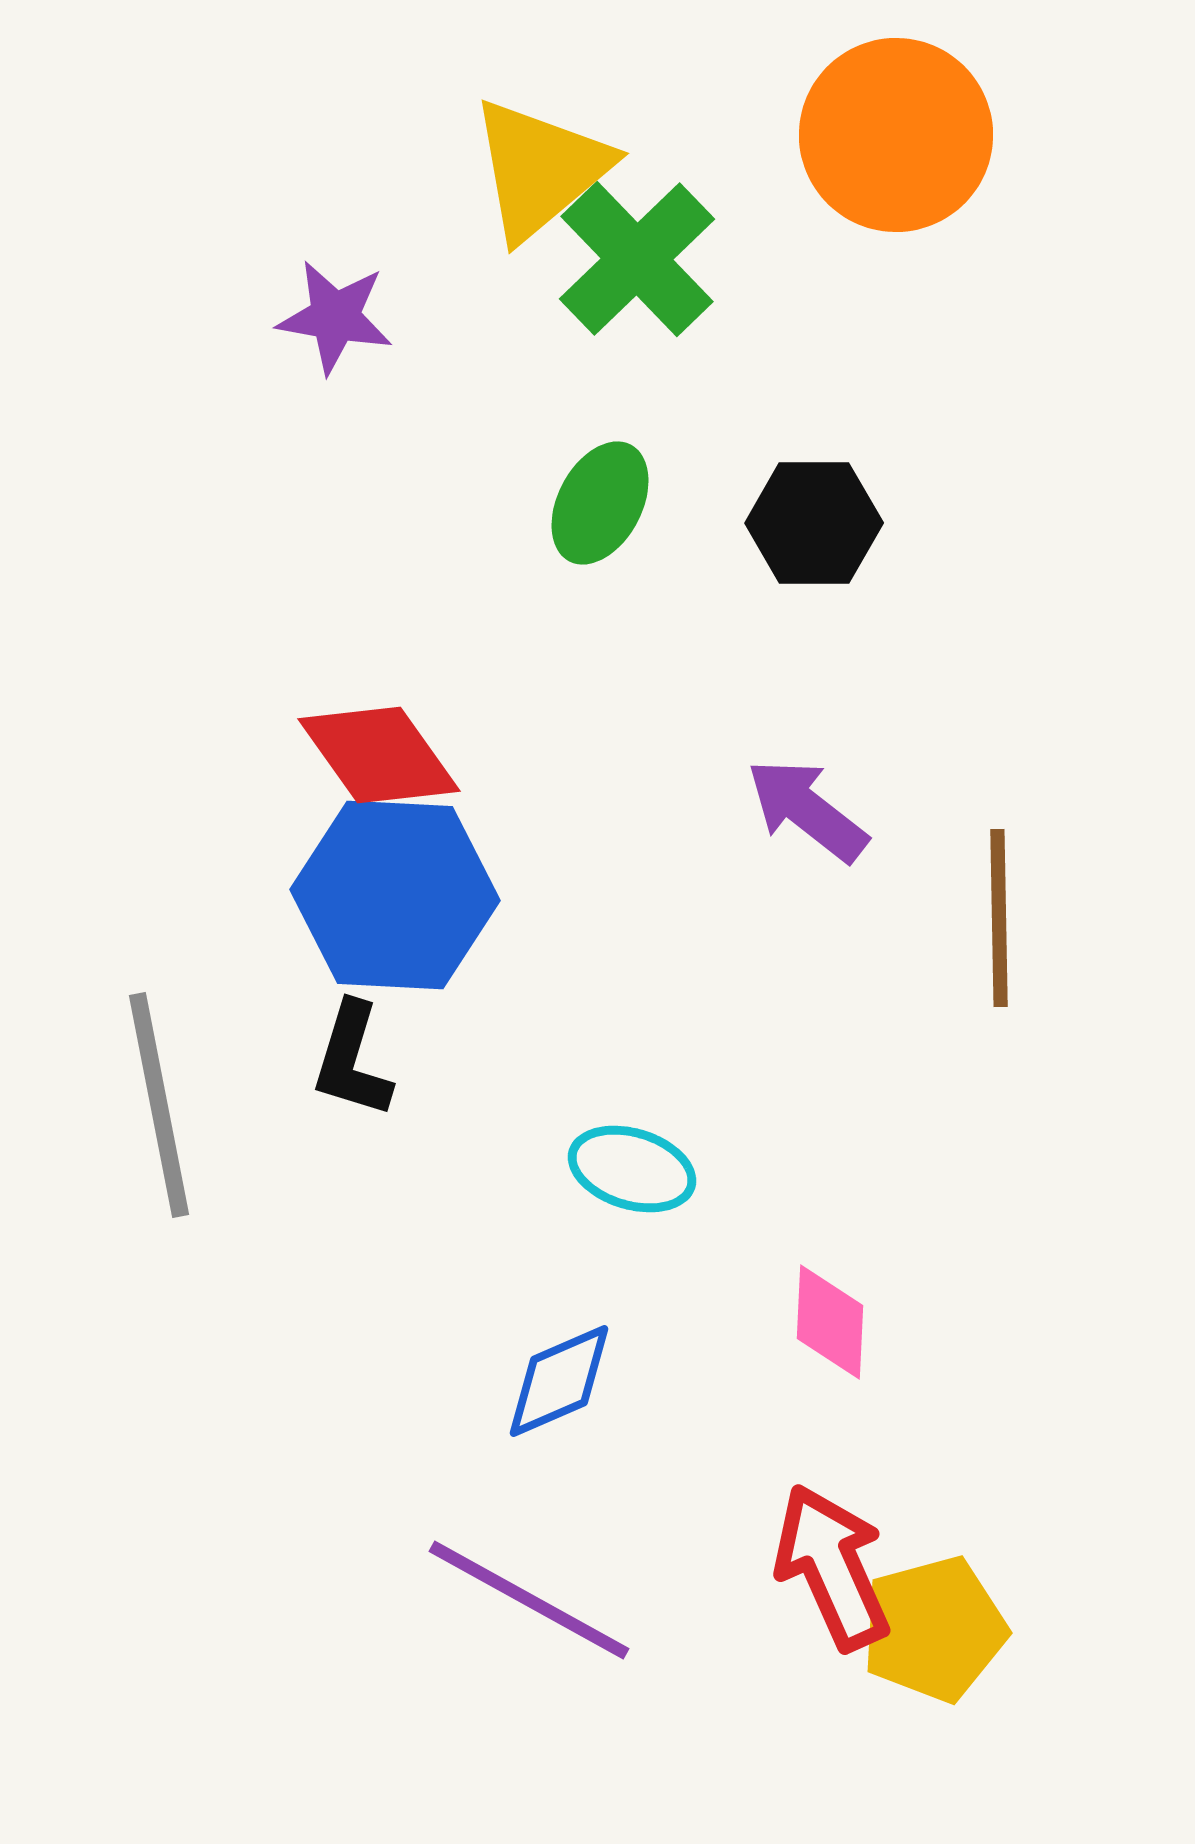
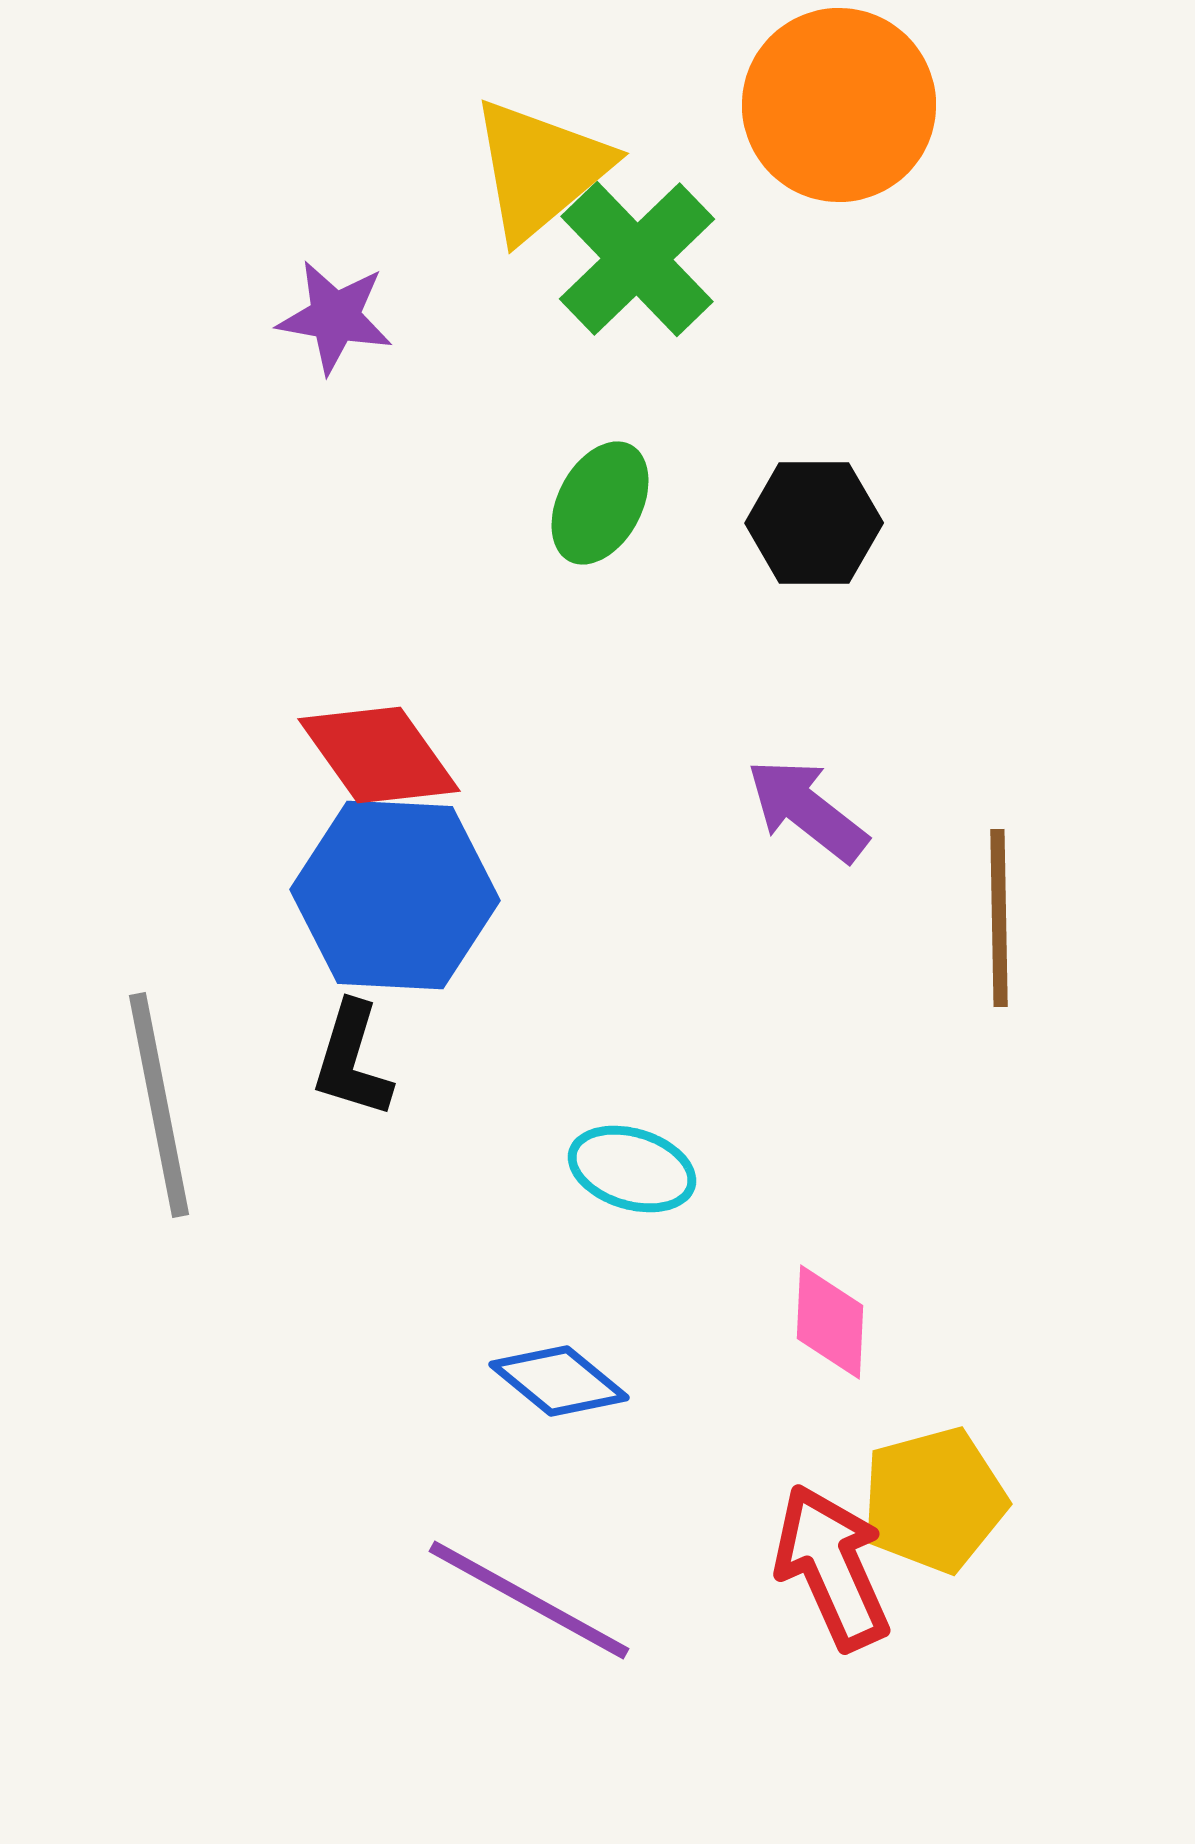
orange circle: moved 57 px left, 30 px up
blue diamond: rotated 63 degrees clockwise
yellow pentagon: moved 129 px up
